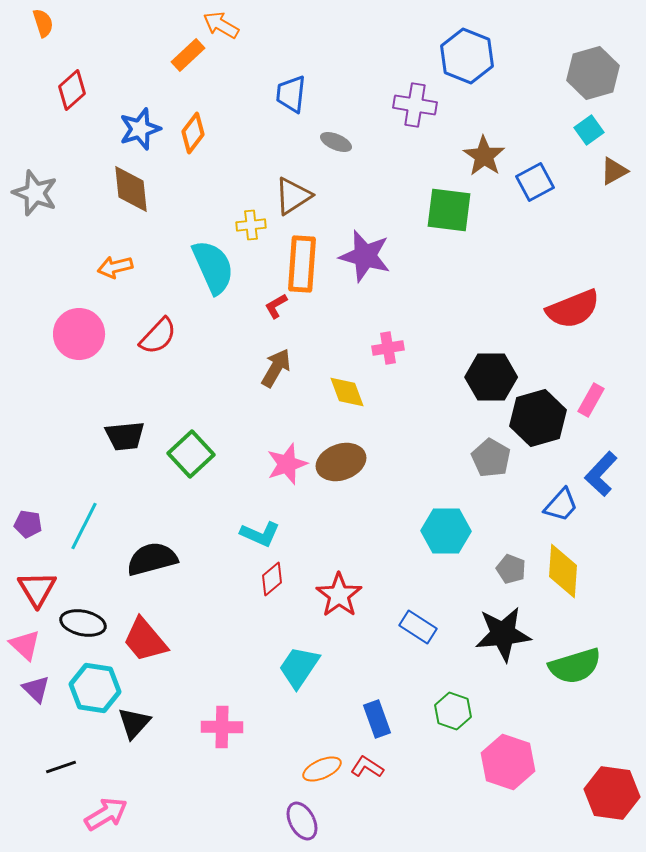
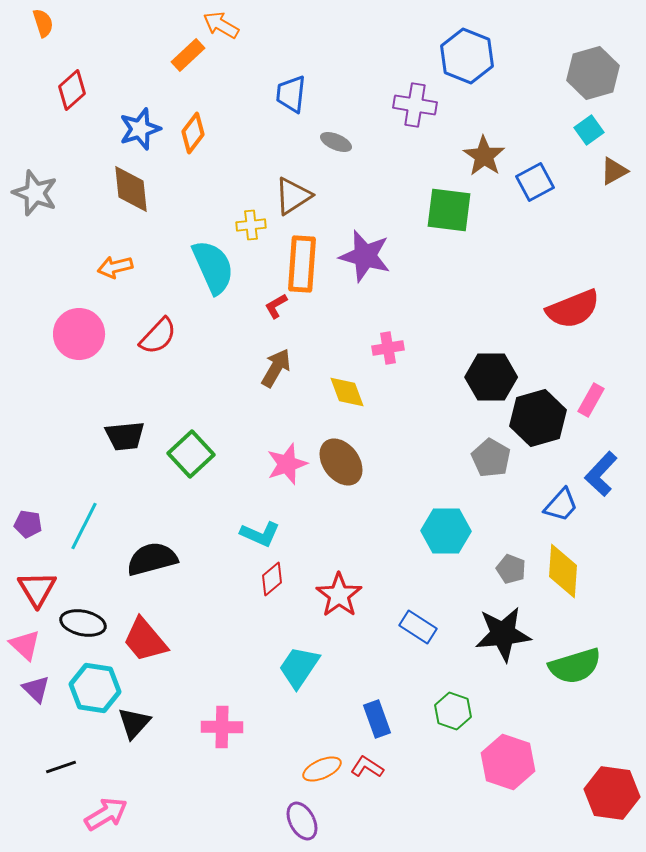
brown ellipse at (341, 462): rotated 72 degrees clockwise
